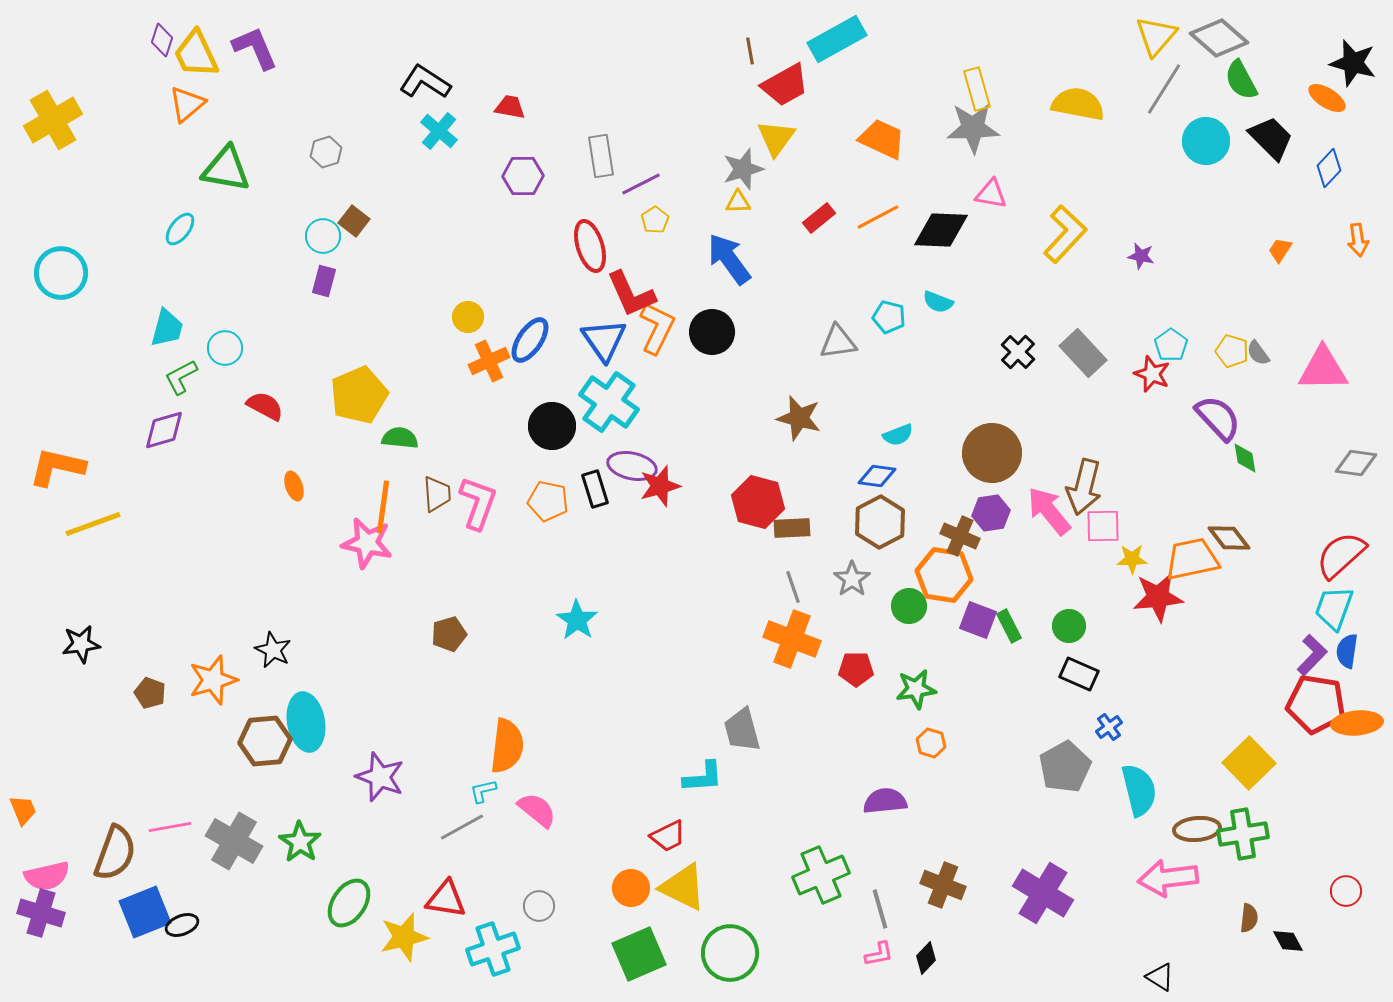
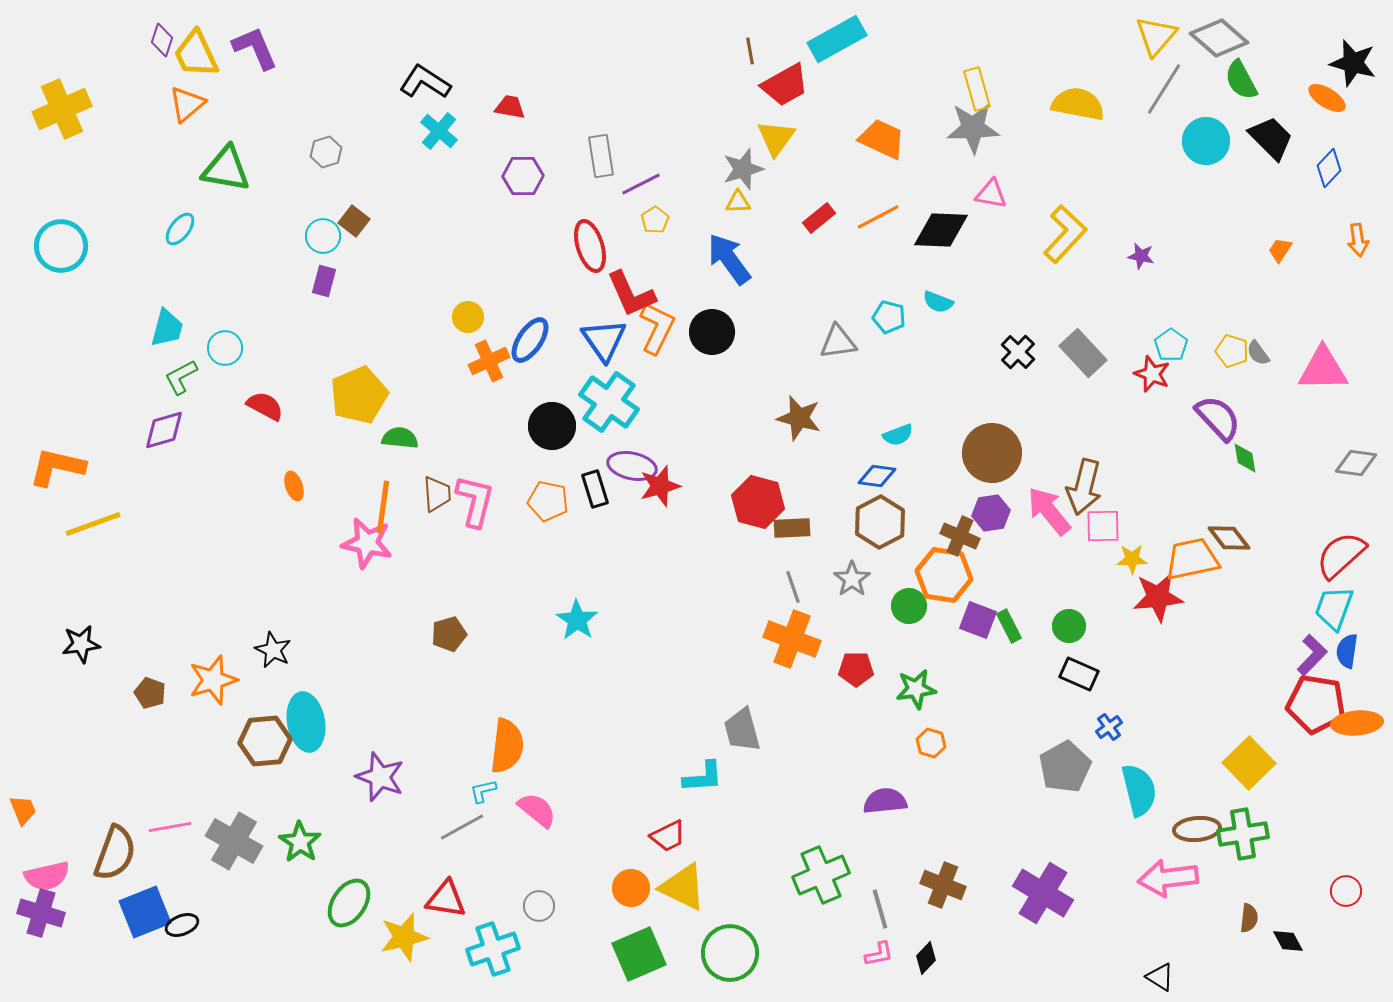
yellow cross at (53, 120): moved 9 px right, 11 px up; rotated 6 degrees clockwise
cyan circle at (61, 273): moved 27 px up
pink L-shape at (478, 503): moved 3 px left, 2 px up; rotated 6 degrees counterclockwise
